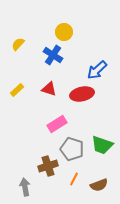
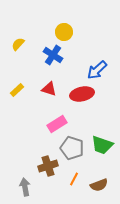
gray pentagon: moved 1 px up
